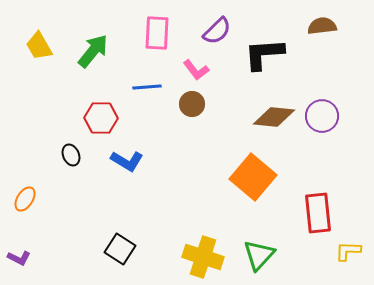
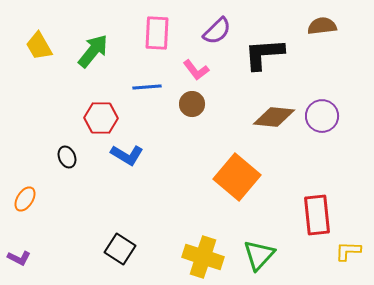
black ellipse: moved 4 px left, 2 px down
blue L-shape: moved 6 px up
orange square: moved 16 px left
red rectangle: moved 1 px left, 2 px down
